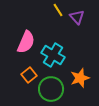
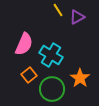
purple triangle: rotated 42 degrees clockwise
pink semicircle: moved 2 px left, 2 px down
cyan cross: moved 2 px left
orange star: rotated 18 degrees counterclockwise
green circle: moved 1 px right
